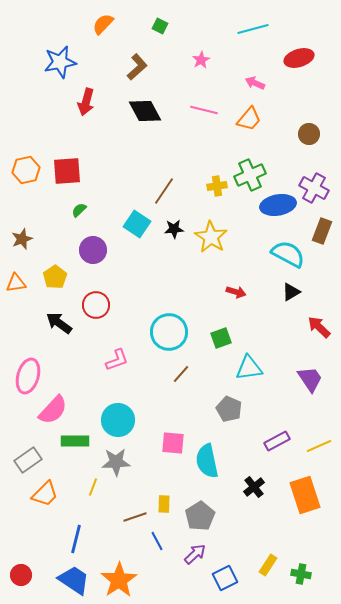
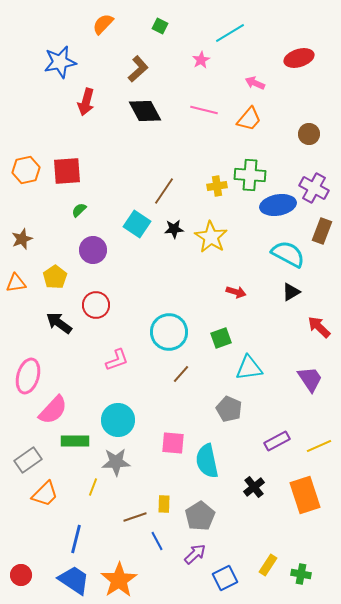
cyan line at (253, 29): moved 23 px left, 4 px down; rotated 16 degrees counterclockwise
brown L-shape at (137, 67): moved 1 px right, 2 px down
green cross at (250, 175): rotated 28 degrees clockwise
